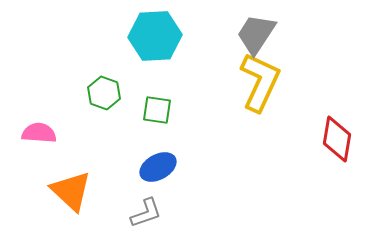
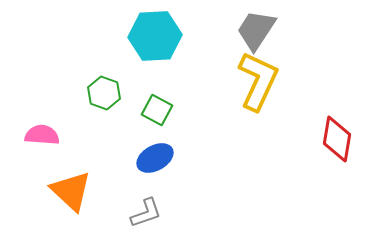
gray trapezoid: moved 4 px up
yellow L-shape: moved 2 px left, 1 px up
green square: rotated 20 degrees clockwise
pink semicircle: moved 3 px right, 2 px down
blue ellipse: moved 3 px left, 9 px up
